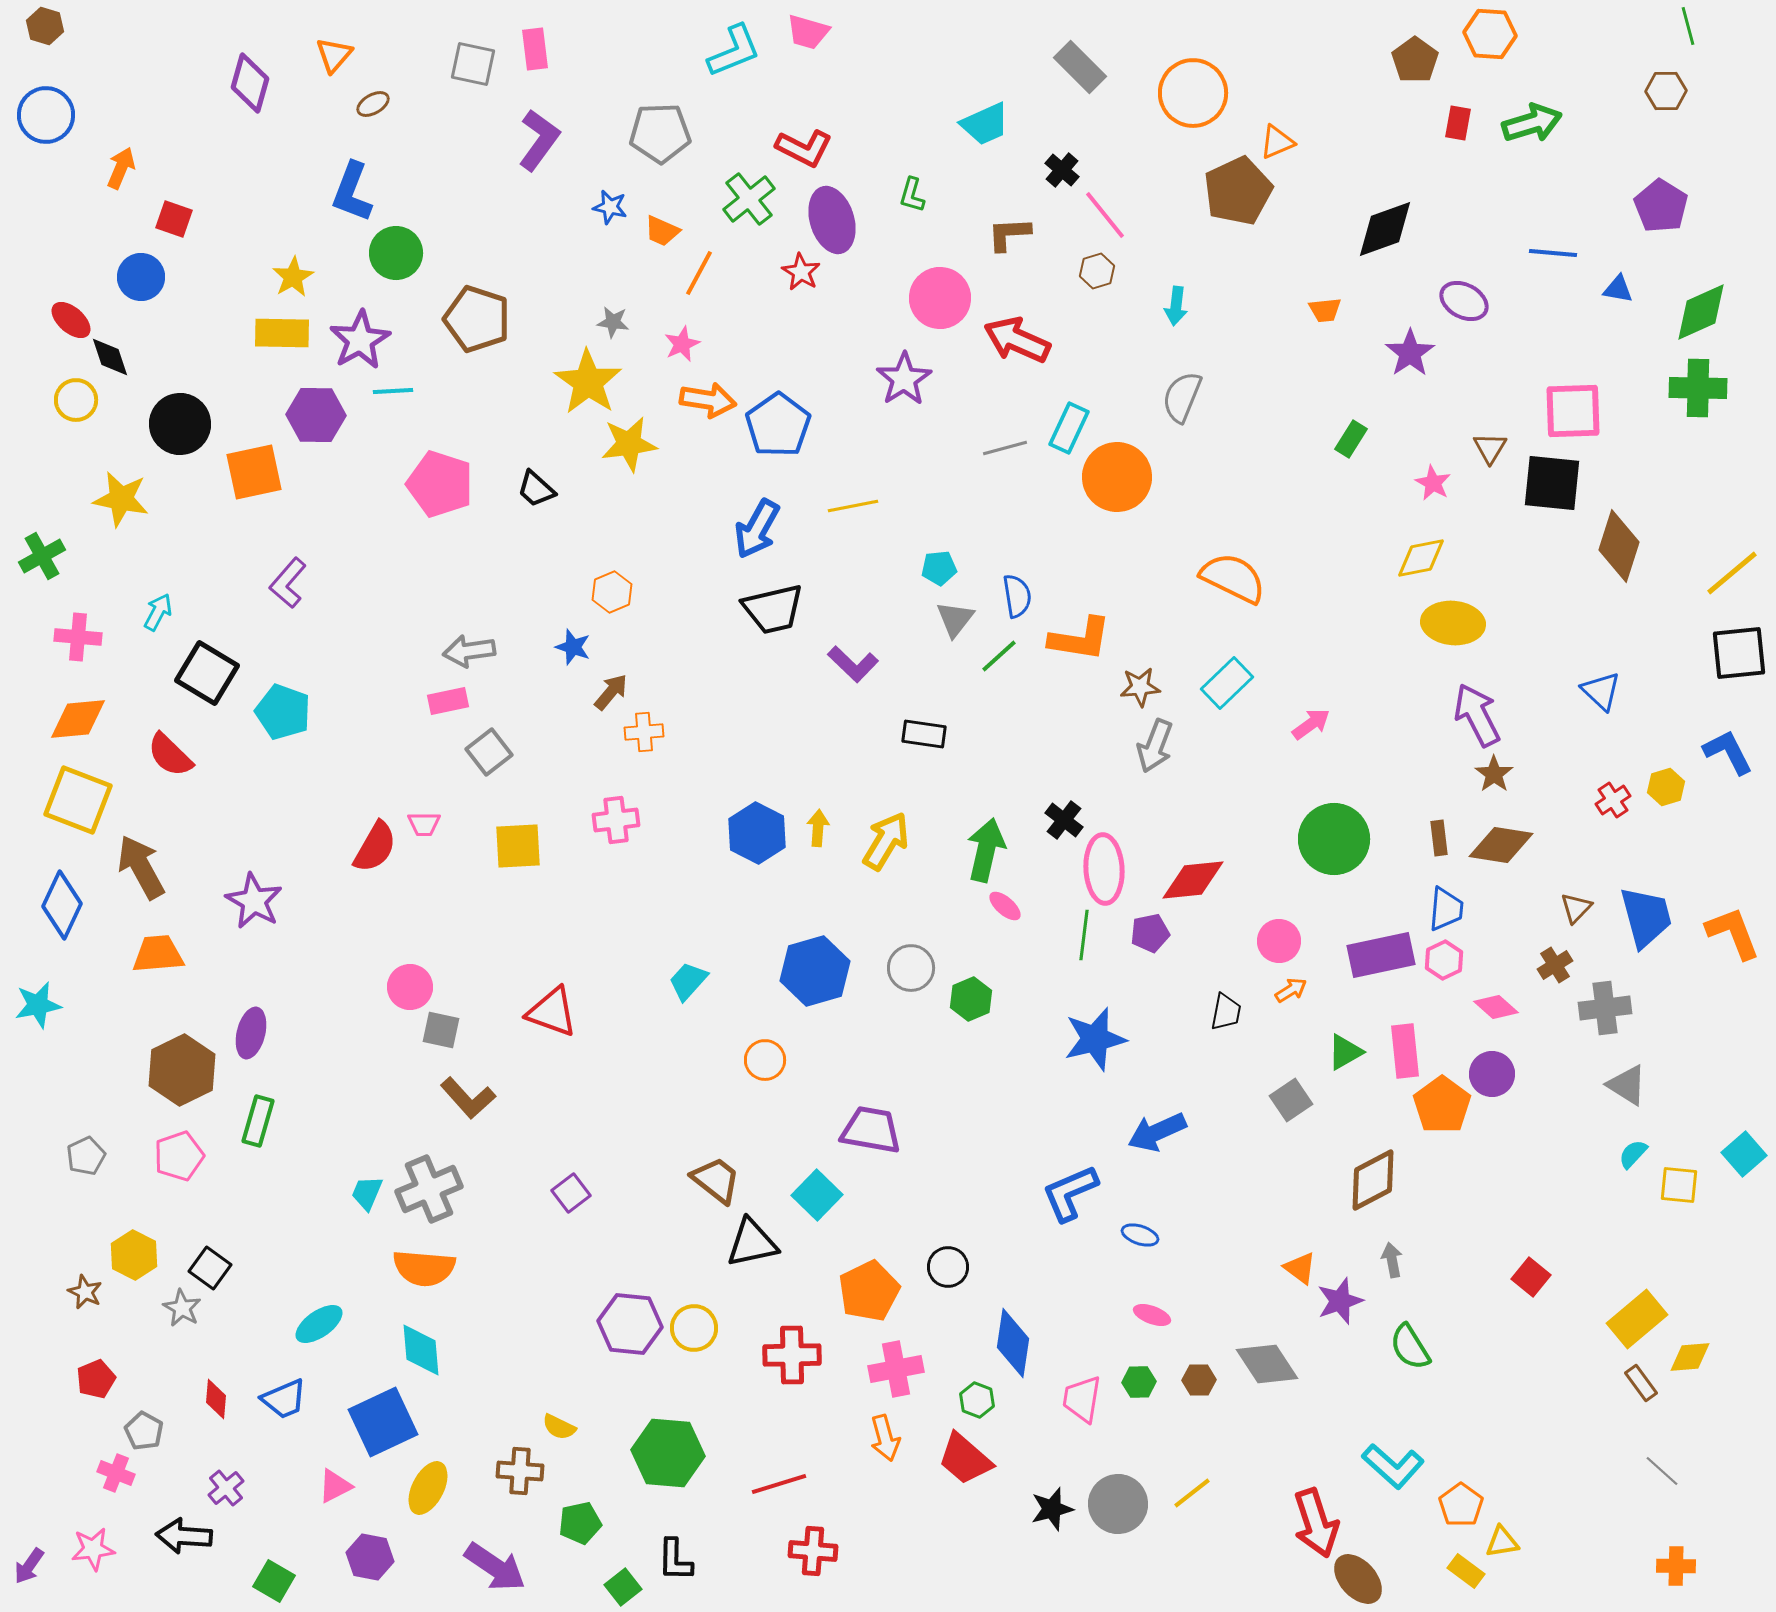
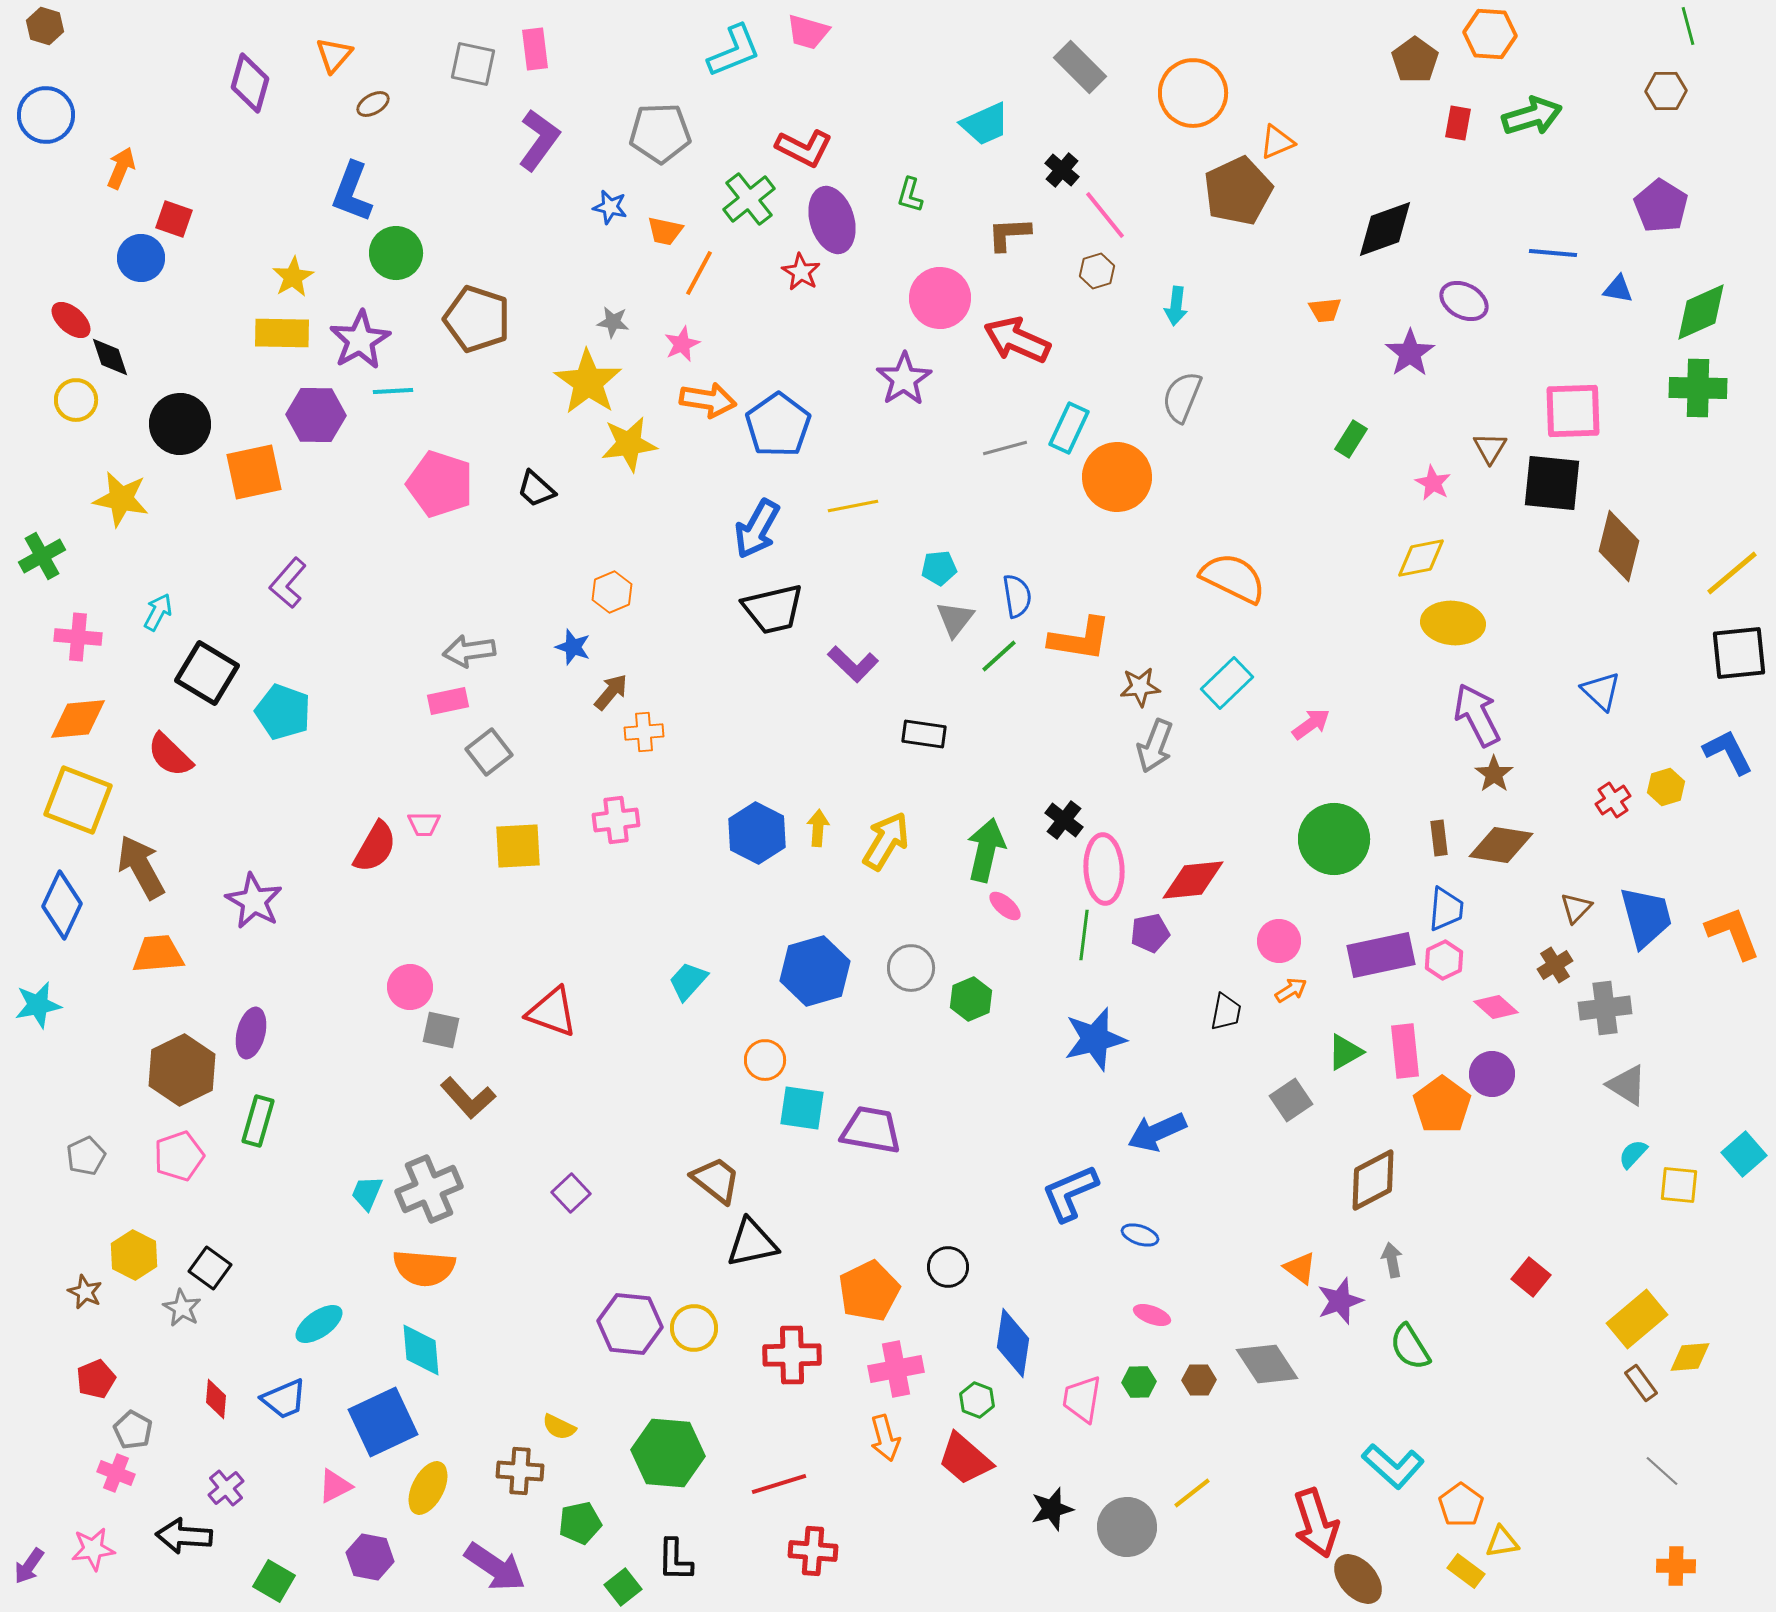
green arrow at (1532, 123): moved 7 px up
green L-shape at (912, 195): moved 2 px left
orange trapezoid at (662, 231): moved 3 px right; rotated 12 degrees counterclockwise
blue circle at (141, 277): moved 19 px up
brown diamond at (1619, 546): rotated 4 degrees counterclockwise
purple square at (571, 1193): rotated 6 degrees counterclockwise
cyan square at (817, 1195): moved 15 px left, 87 px up; rotated 36 degrees counterclockwise
gray pentagon at (144, 1431): moved 11 px left, 1 px up
gray circle at (1118, 1504): moved 9 px right, 23 px down
